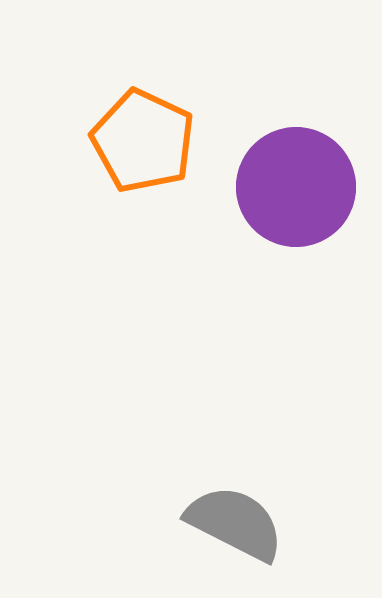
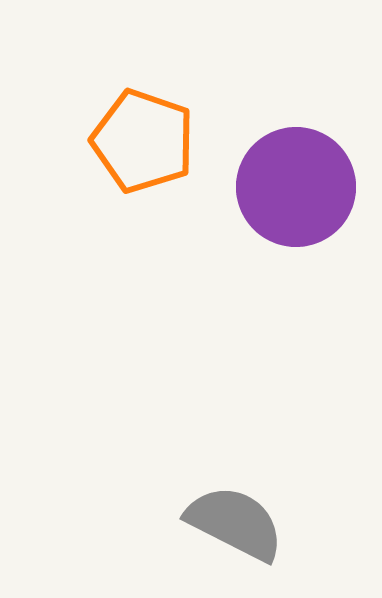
orange pentagon: rotated 6 degrees counterclockwise
